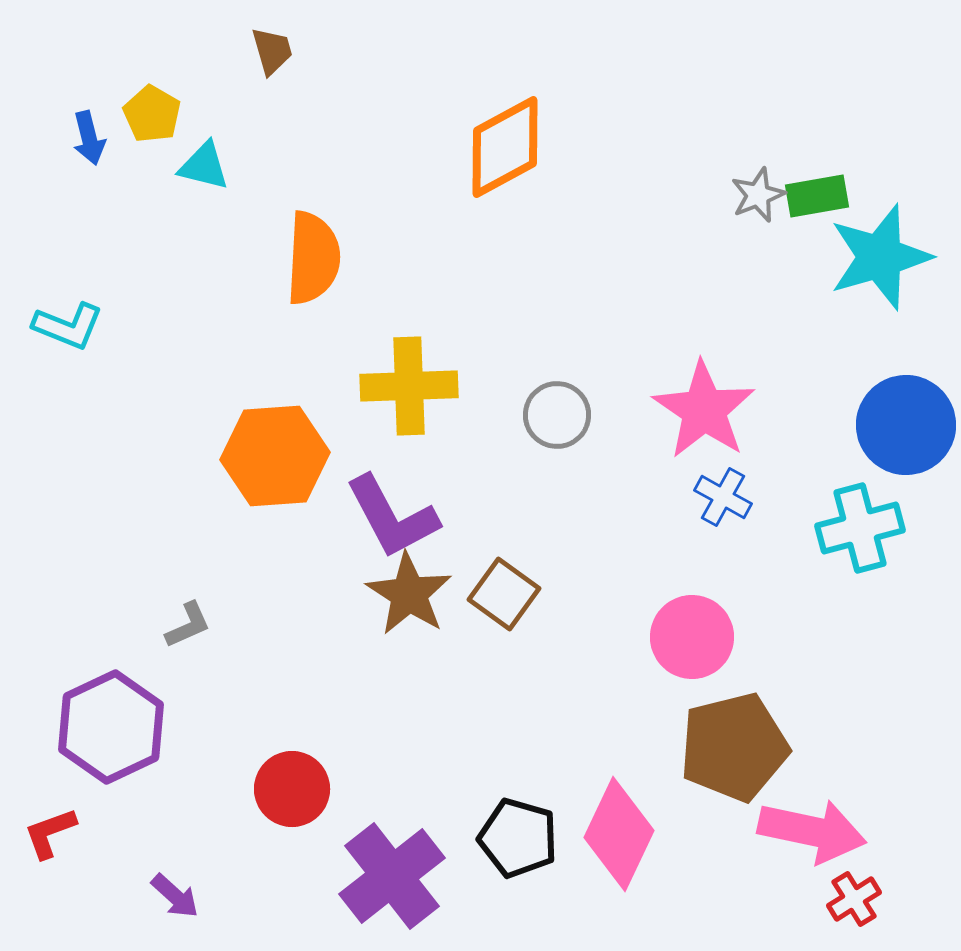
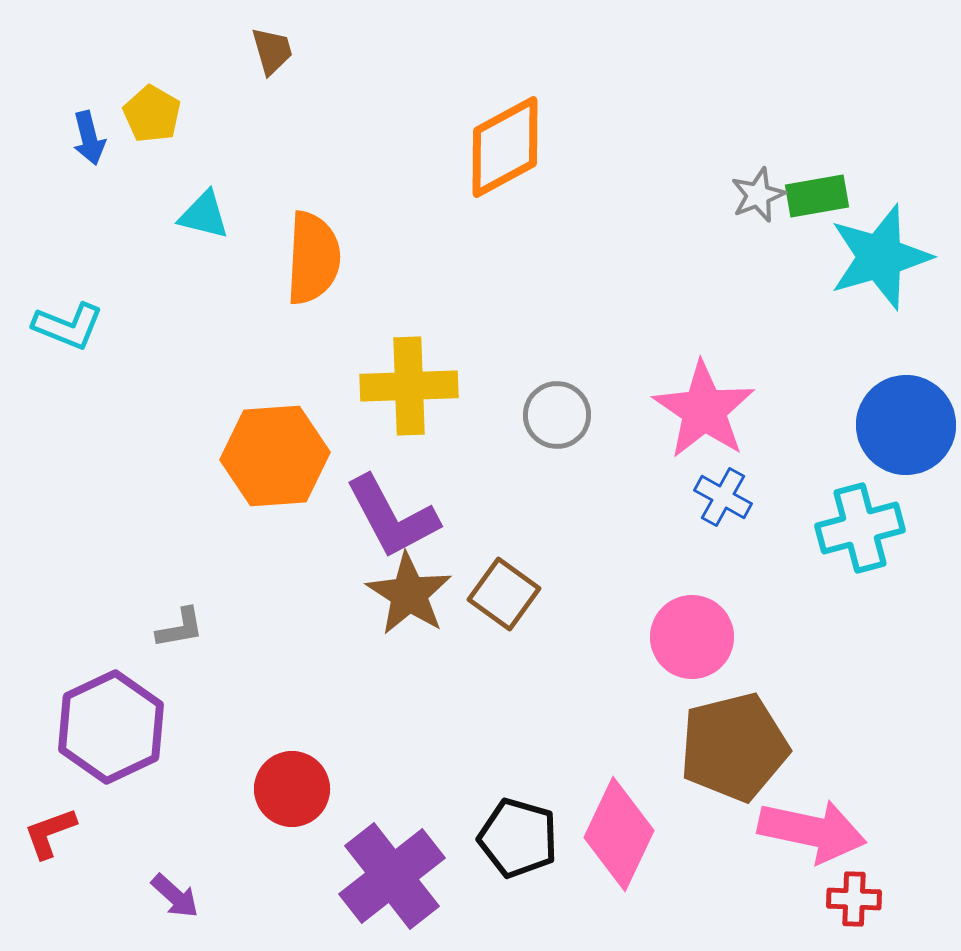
cyan triangle: moved 49 px down
gray L-shape: moved 8 px left, 3 px down; rotated 14 degrees clockwise
red cross: rotated 34 degrees clockwise
